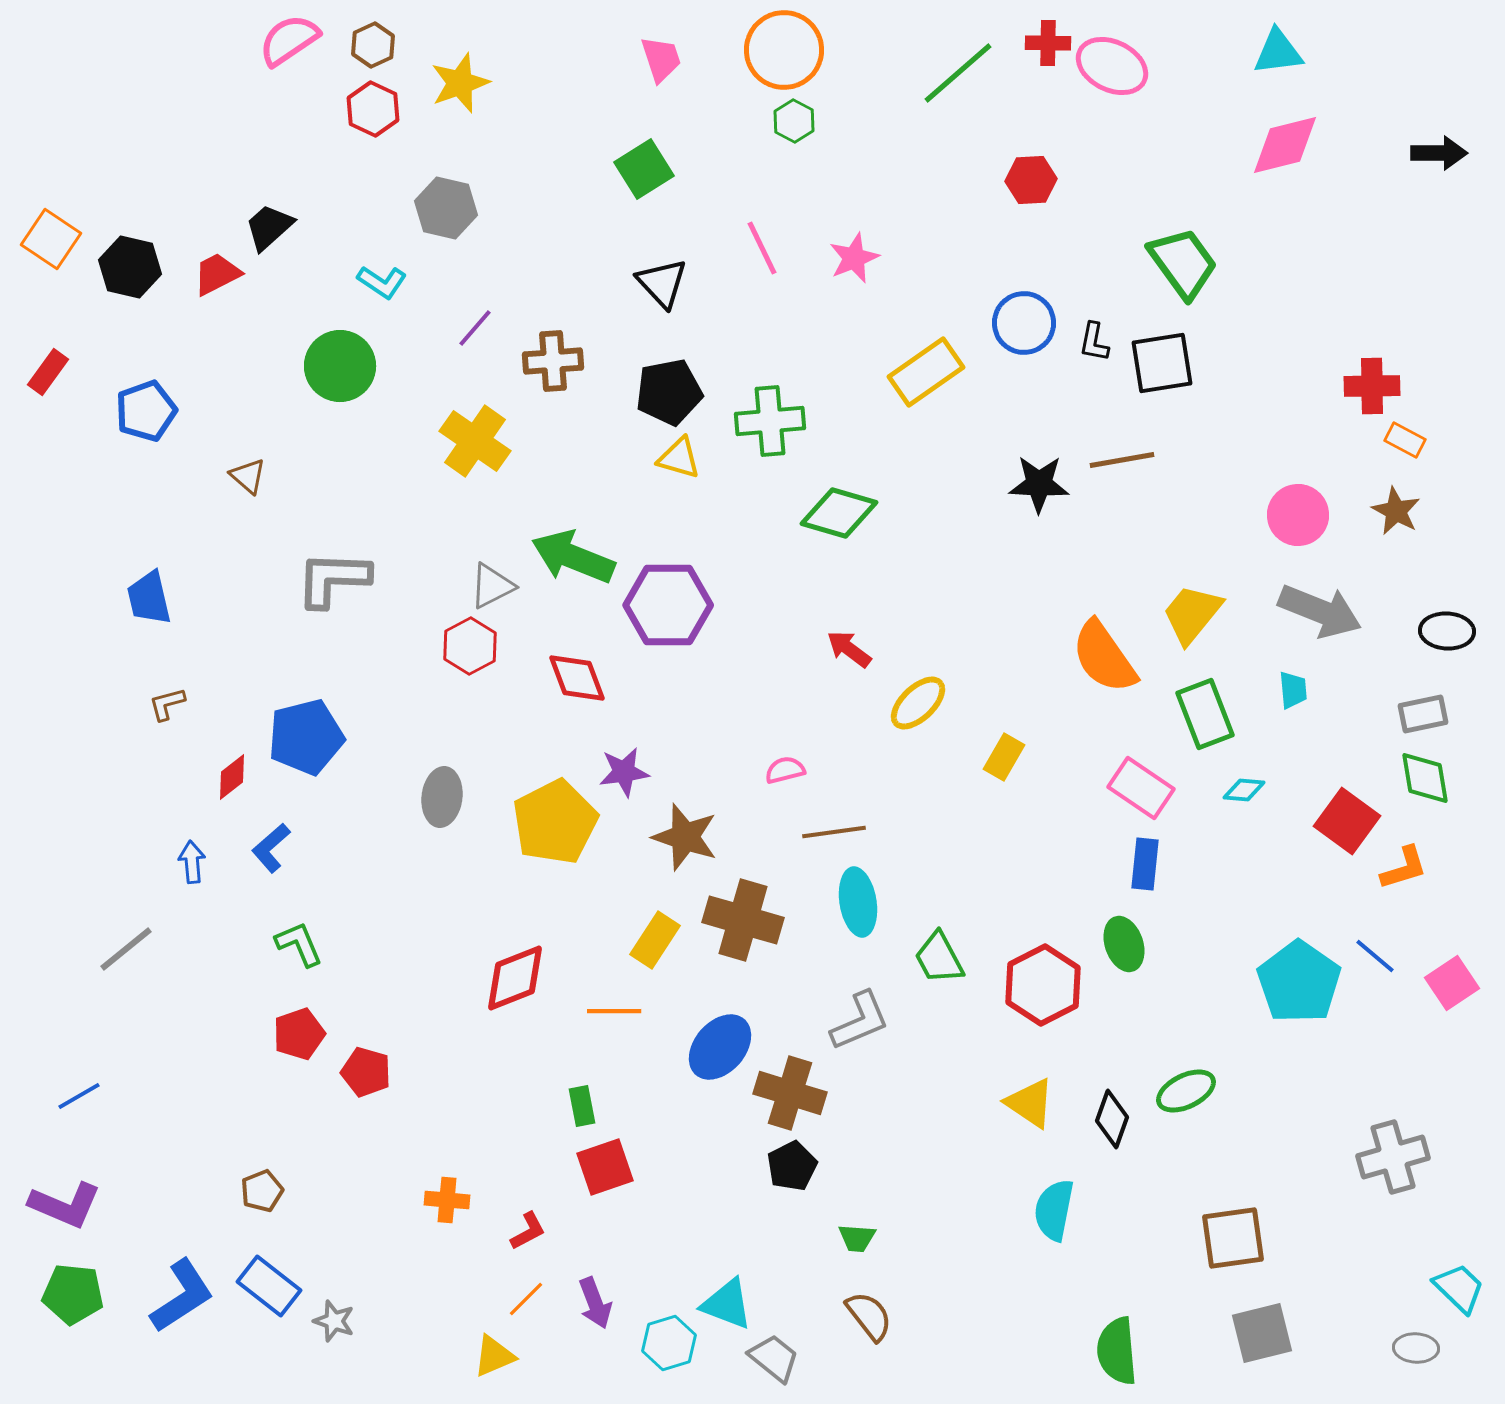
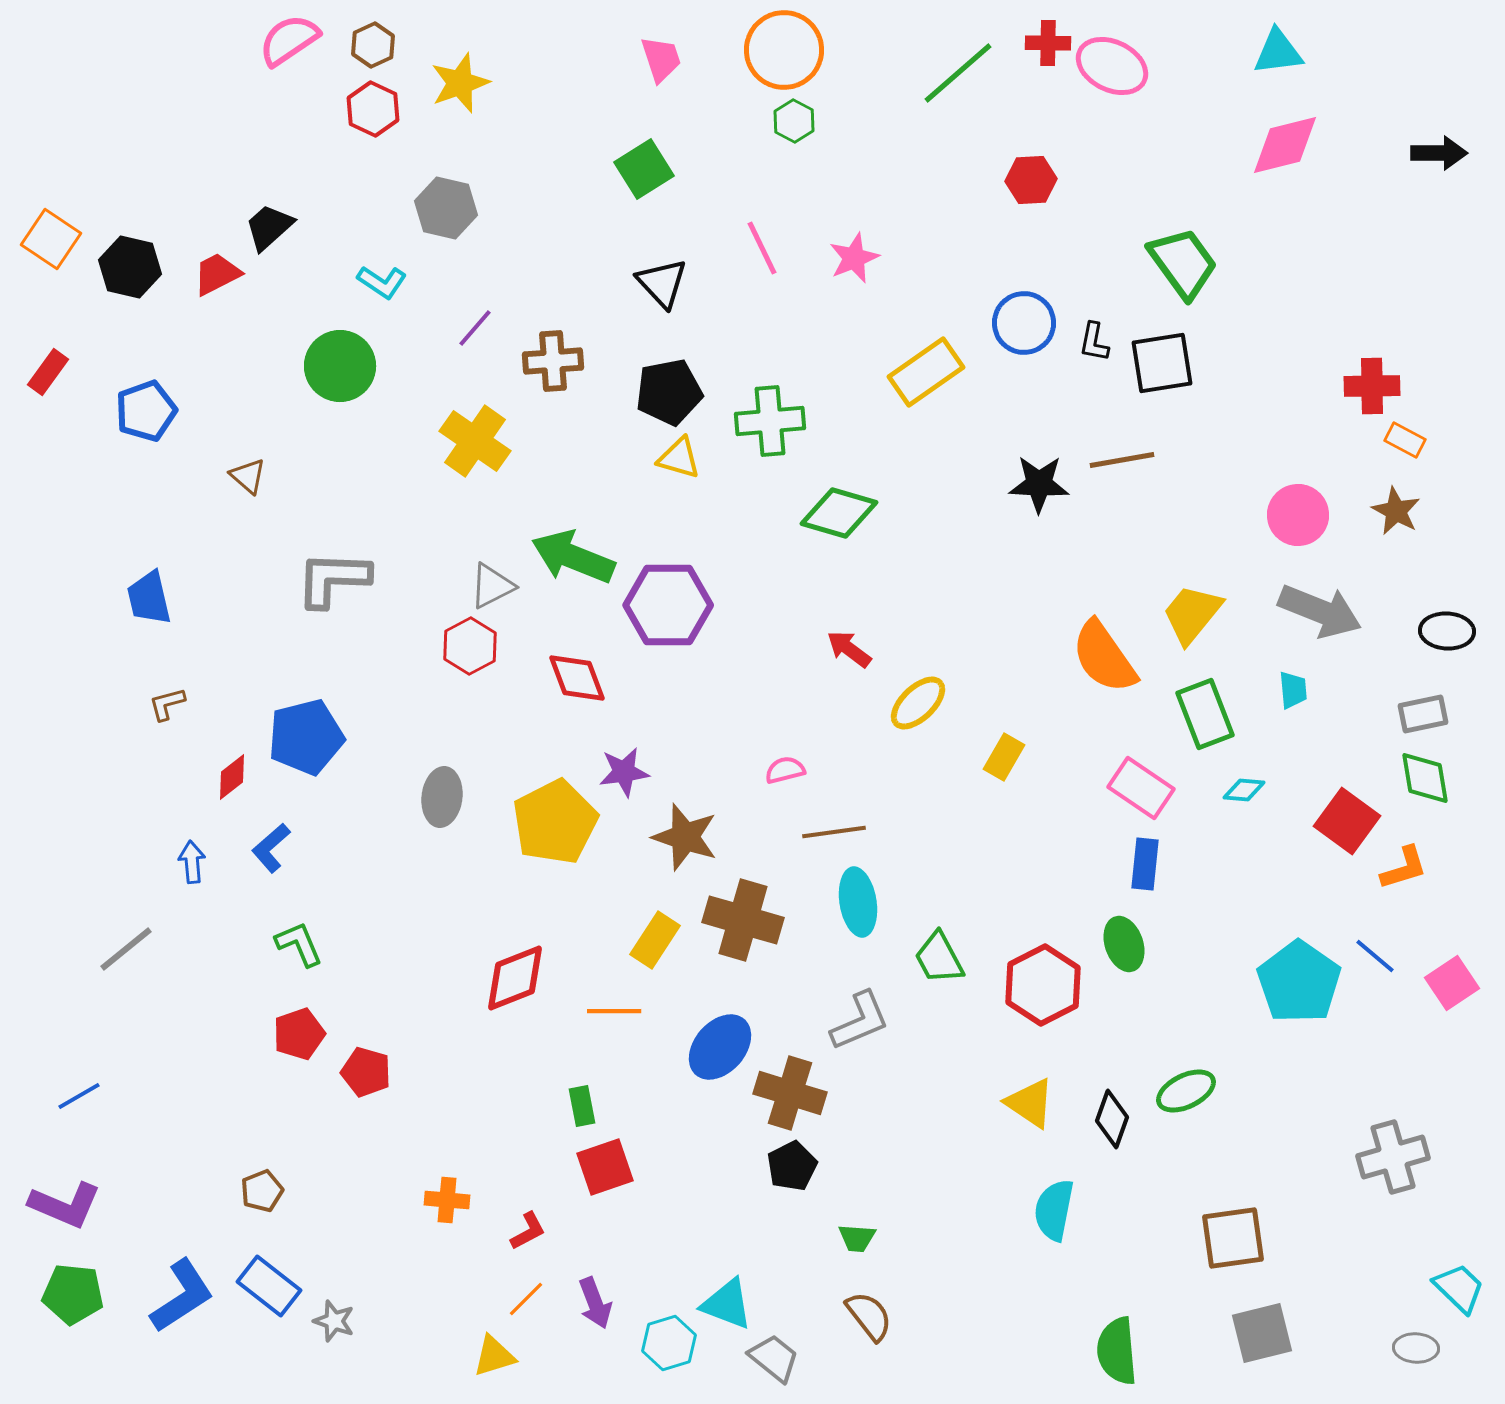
yellow triangle at (494, 1356): rotated 6 degrees clockwise
